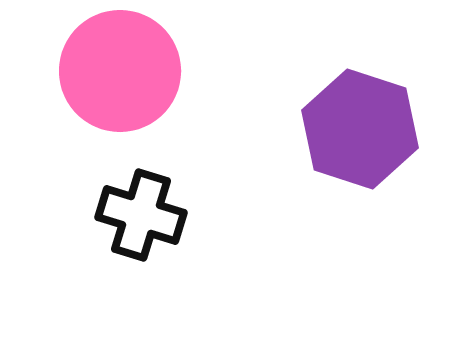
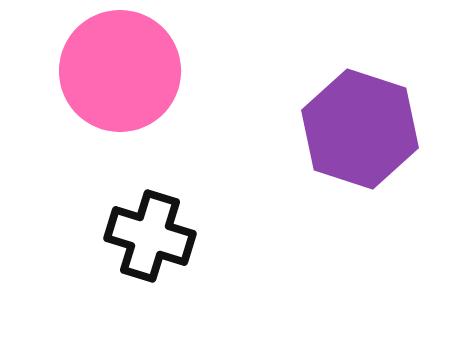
black cross: moved 9 px right, 21 px down
